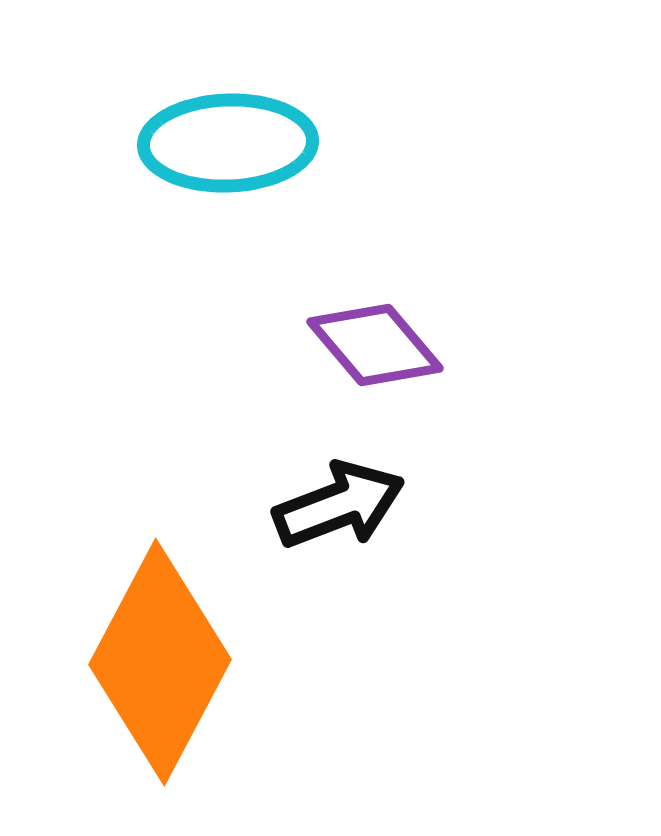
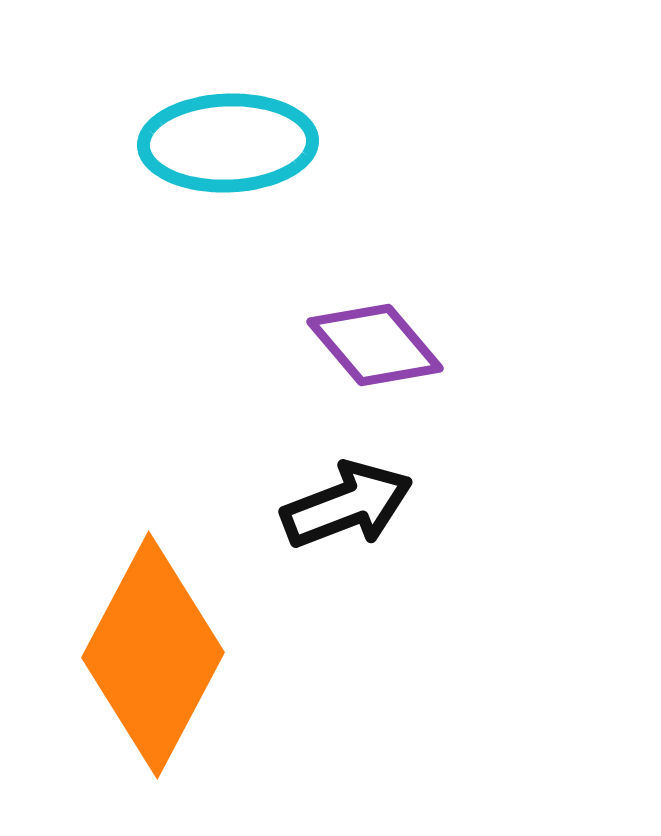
black arrow: moved 8 px right
orange diamond: moved 7 px left, 7 px up
